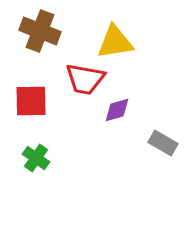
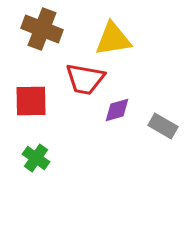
brown cross: moved 2 px right, 2 px up
yellow triangle: moved 2 px left, 3 px up
gray rectangle: moved 17 px up
